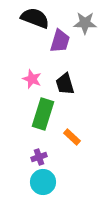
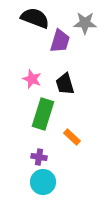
purple cross: rotated 28 degrees clockwise
